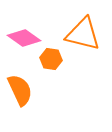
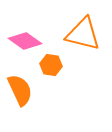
pink diamond: moved 1 px right, 3 px down
orange hexagon: moved 6 px down
